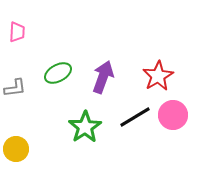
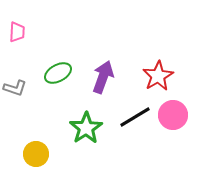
gray L-shape: rotated 25 degrees clockwise
green star: moved 1 px right, 1 px down
yellow circle: moved 20 px right, 5 px down
